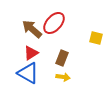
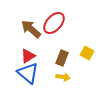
brown arrow: moved 1 px left
yellow square: moved 9 px left, 15 px down; rotated 16 degrees clockwise
red triangle: moved 3 px left, 3 px down
blue triangle: rotated 10 degrees clockwise
